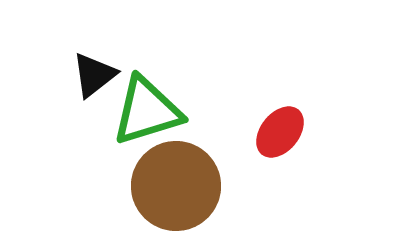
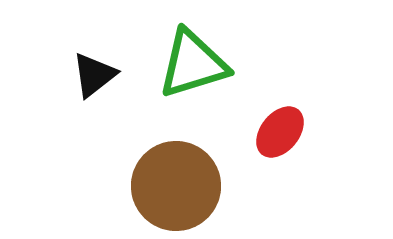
green triangle: moved 46 px right, 47 px up
